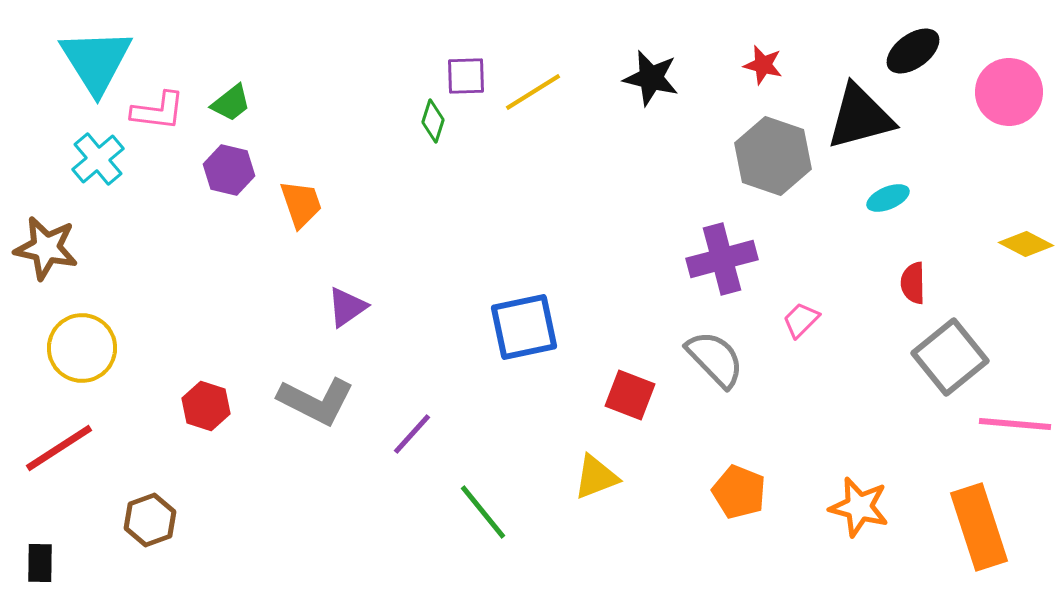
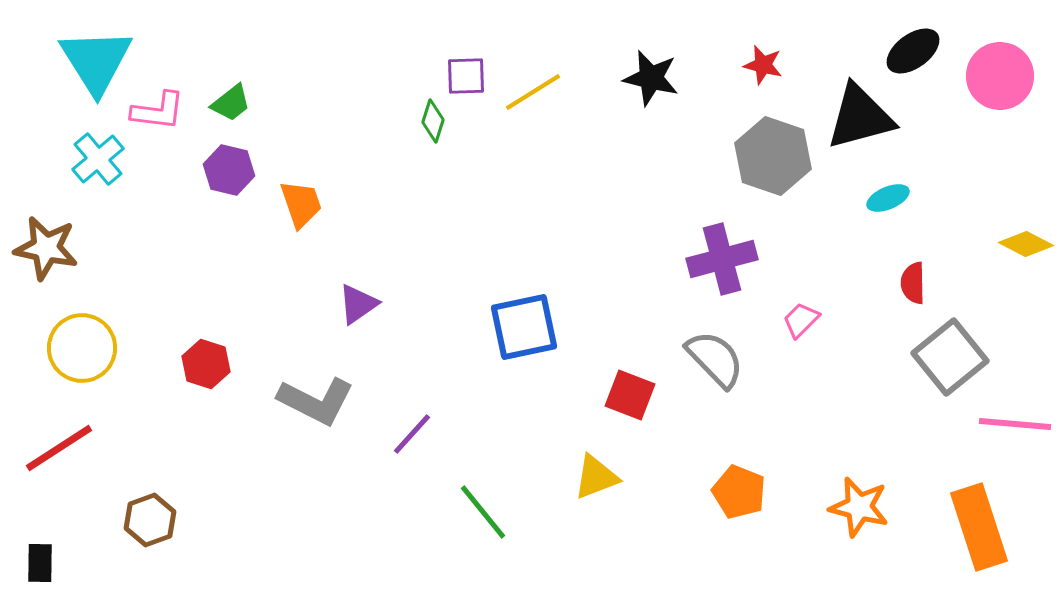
pink circle: moved 9 px left, 16 px up
purple triangle: moved 11 px right, 3 px up
red hexagon: moved 42 px up
